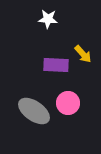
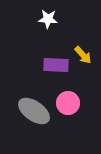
yellow arrow: moved 1 px down
